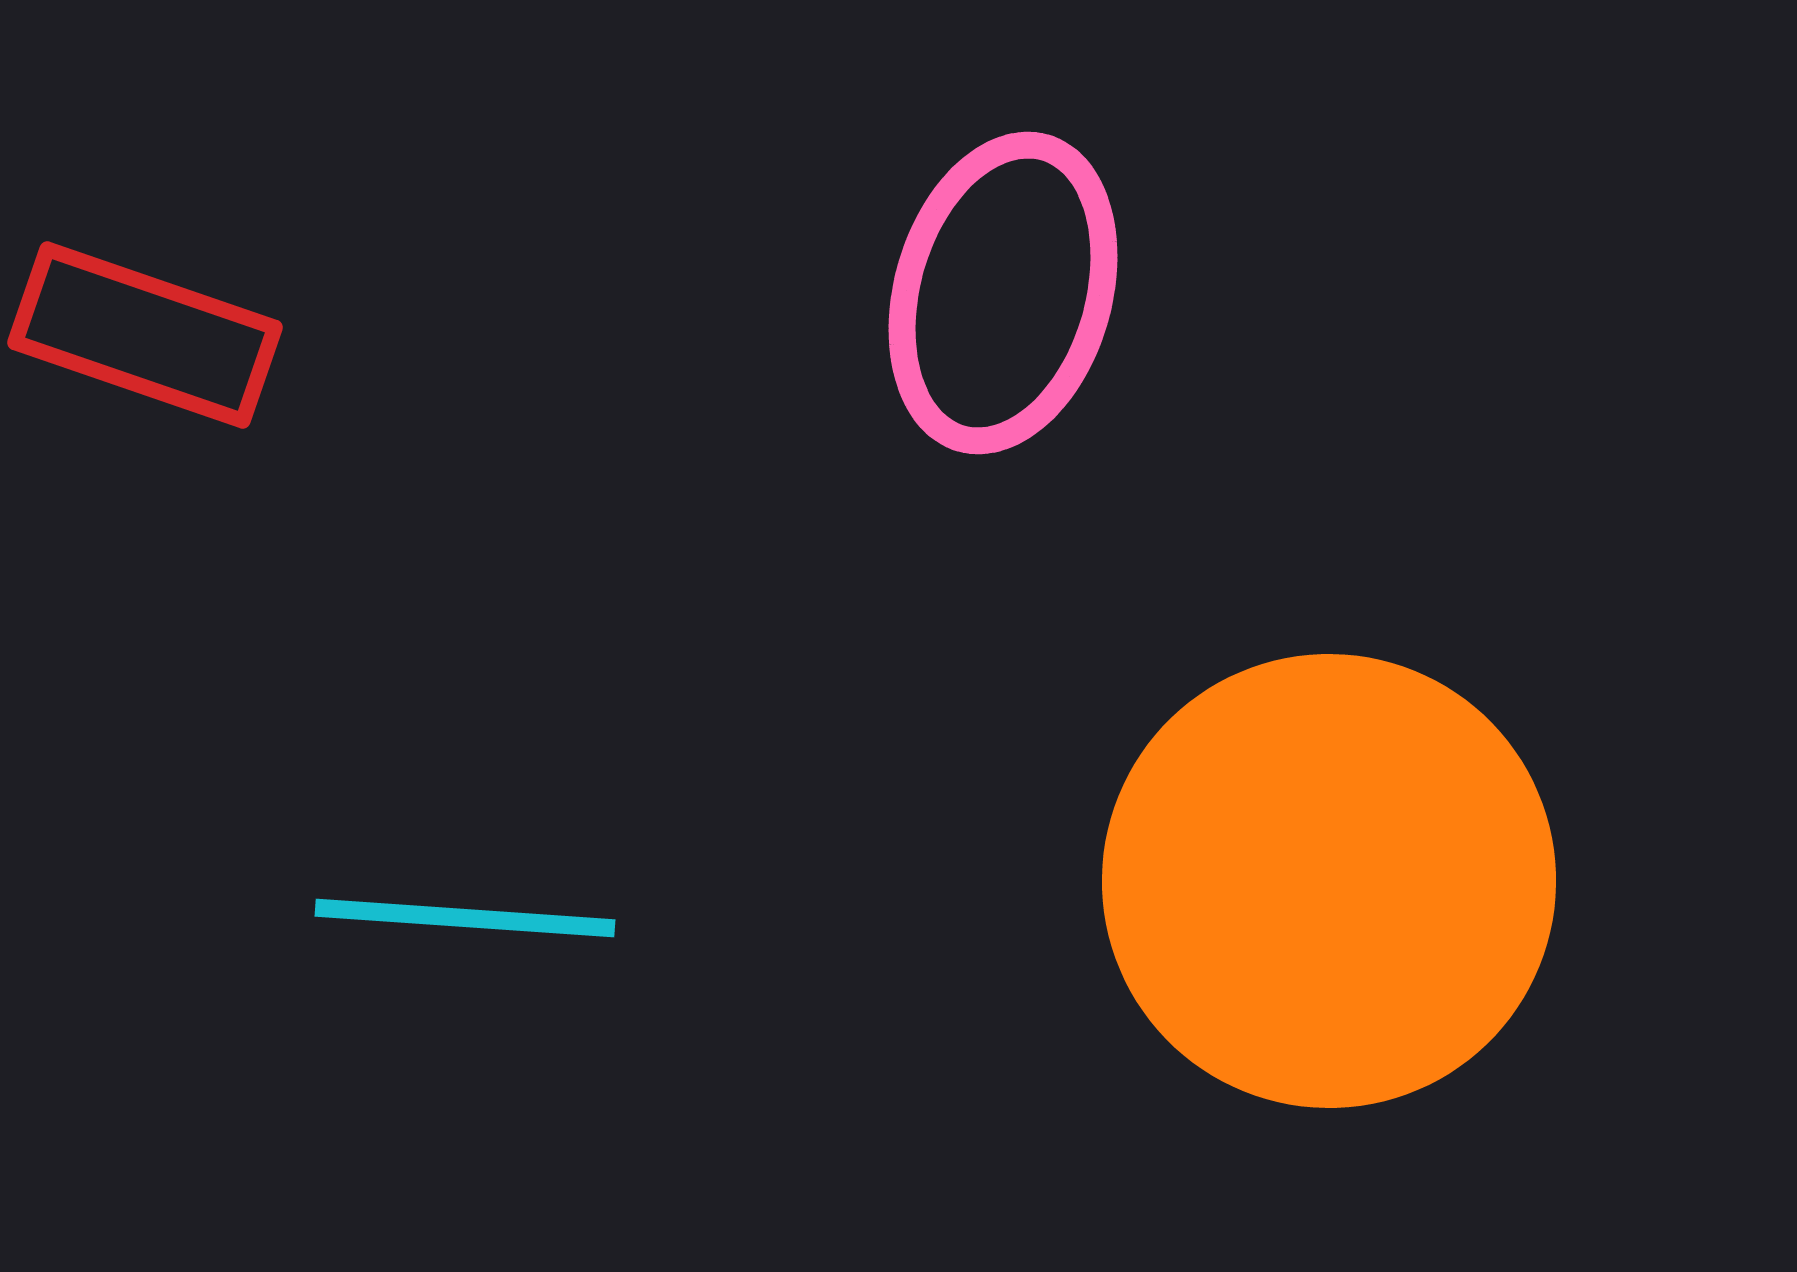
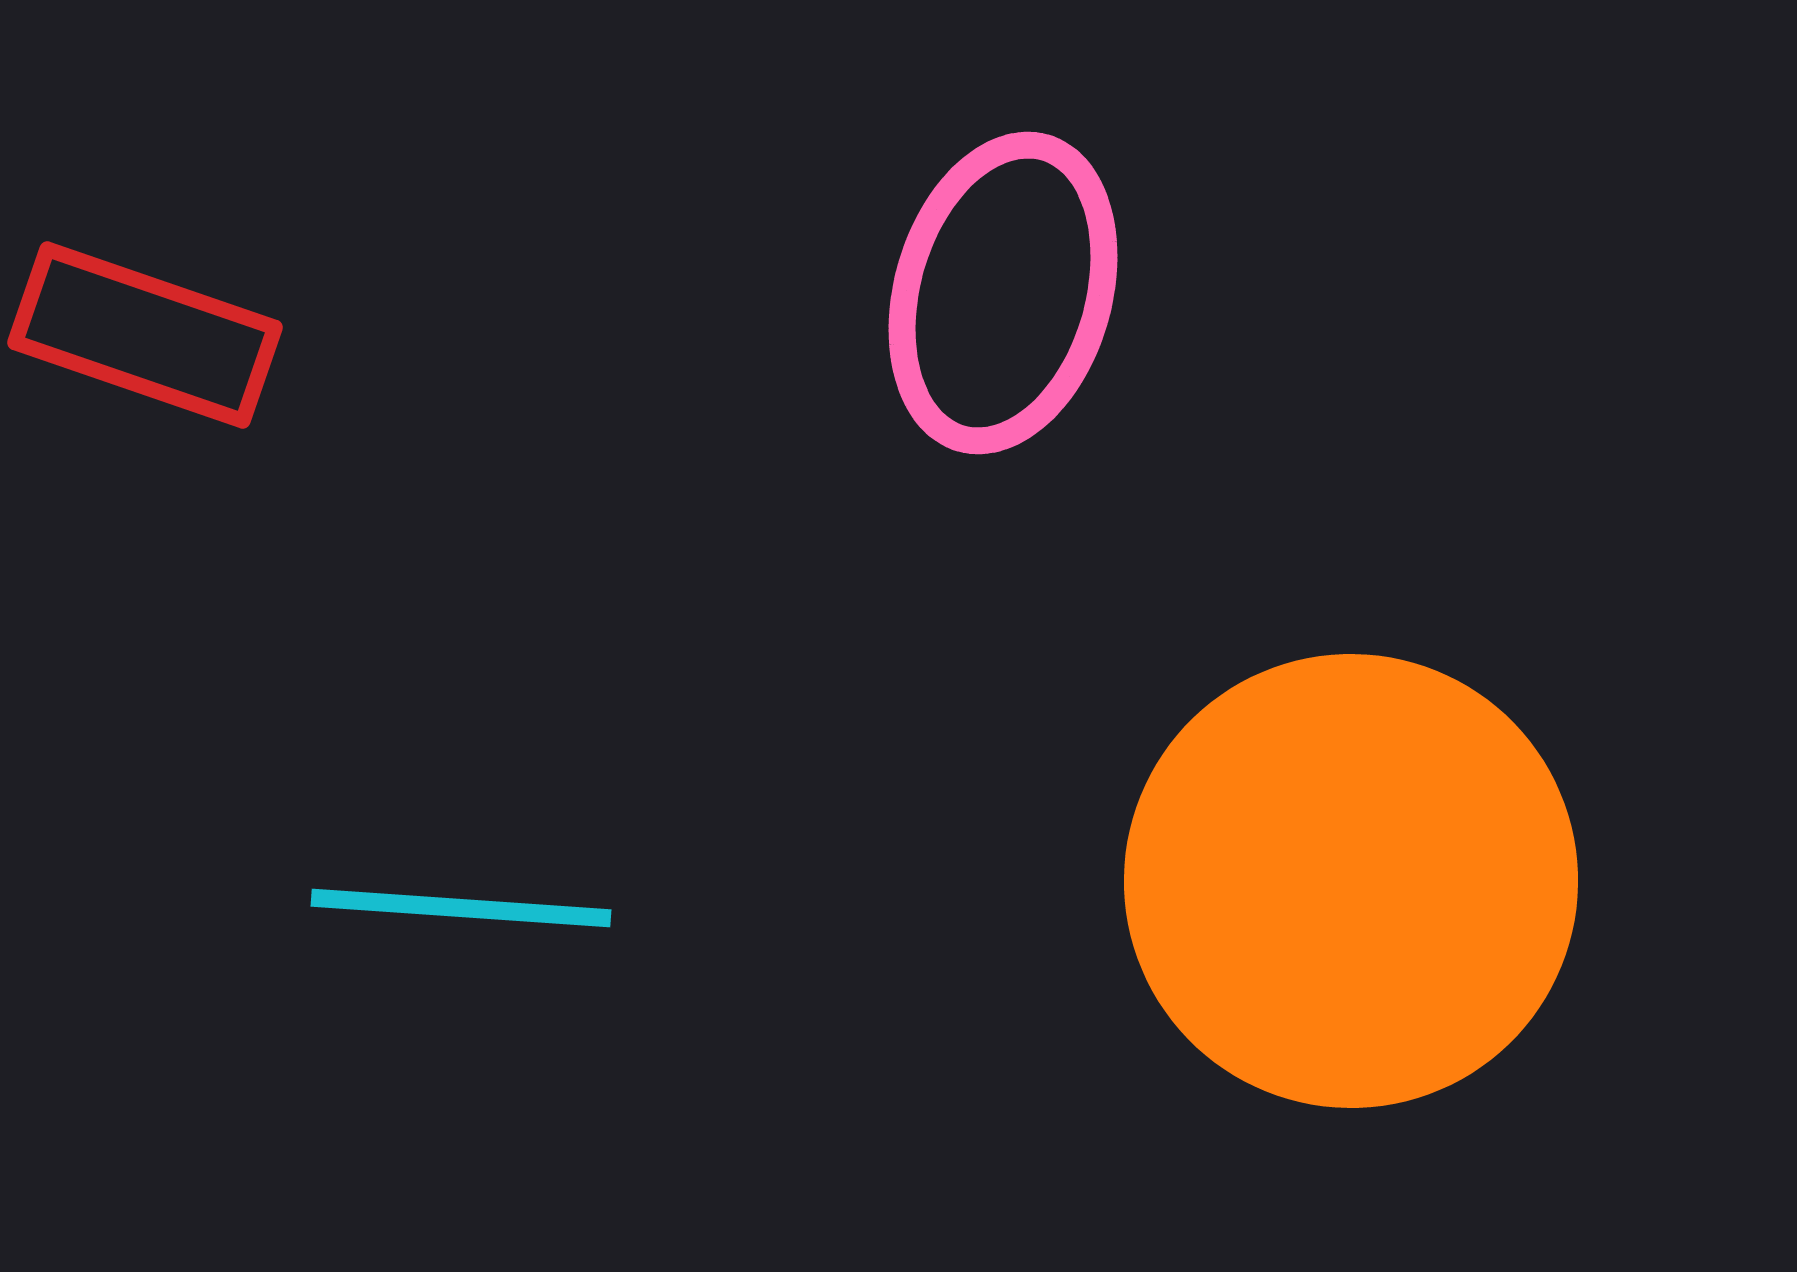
orange circle: moved 22 px right
cyan line: moved 4 px left, 10 px up
